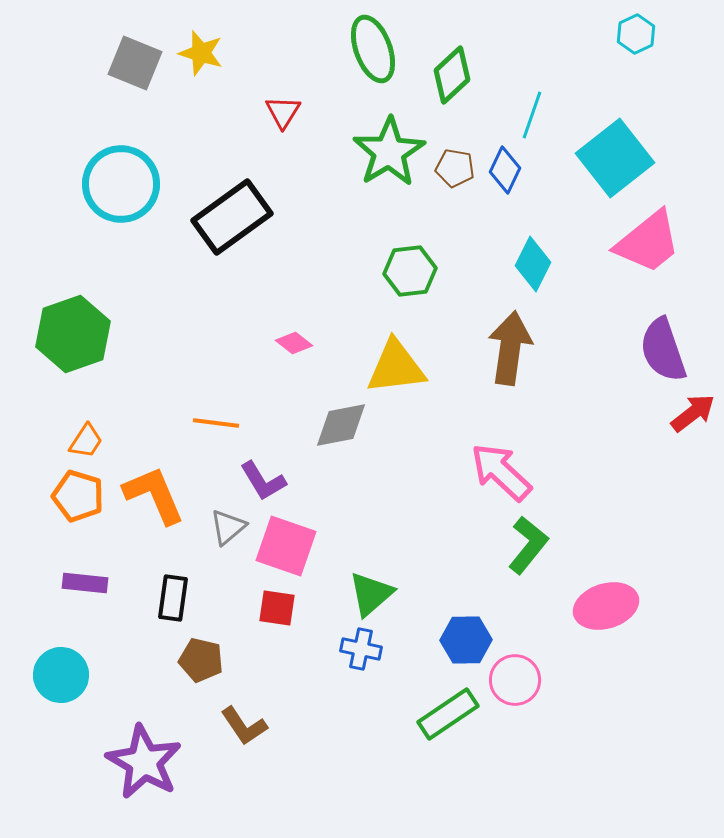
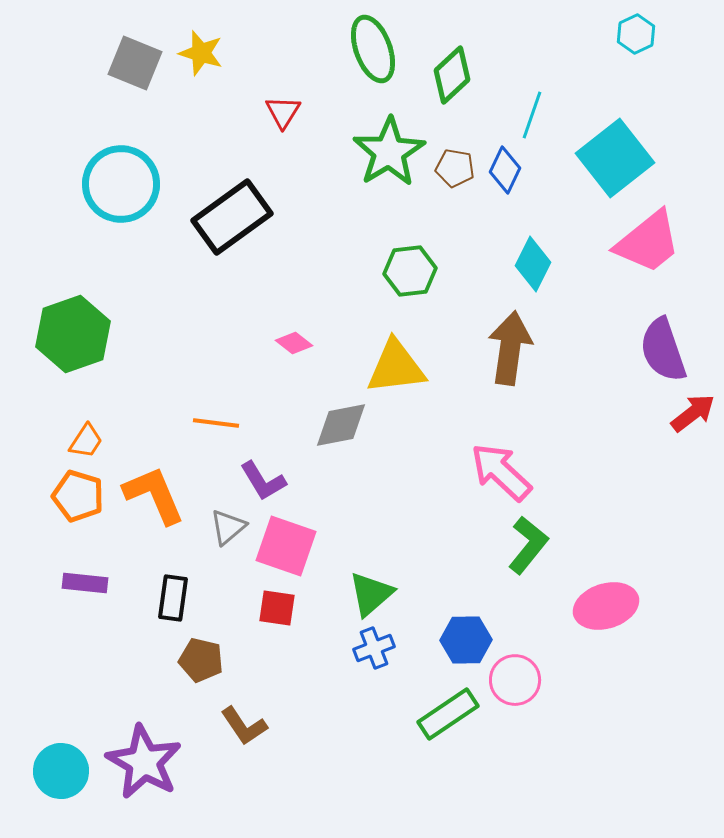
blue cross at (361, 649): moved 13 px right, 1 px up; rotated 33 degrees counterclockwise
cyan circle at (61, 675): moved 96 px down
